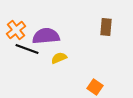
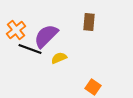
brown rectangle: moved 17 px left, 5 px up
purple semicircle: rotated 40 degrees counterclockwise
black line: moved 3 px right
orange square: moved 2 px left
